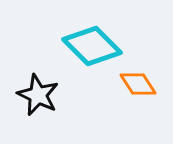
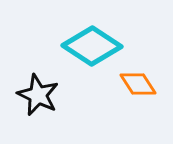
cyan diamond: rotated 12 degrees counterclockwise
